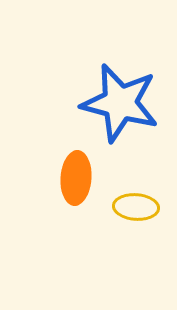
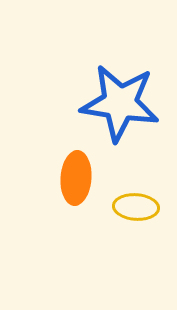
blue star: rotated 6 degrees counterclockwise
